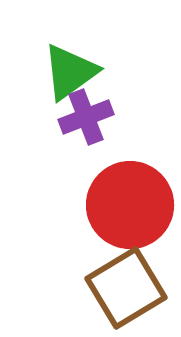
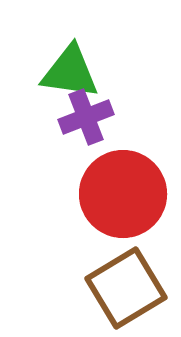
green triangle: rotated 44 degrees clockwise
red circle: moved 7 px left, 11 px up
